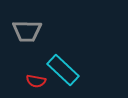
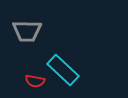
red semicircle: moved 1 px left
